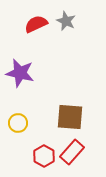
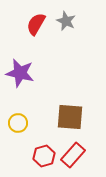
red semicircle: rotated 35 degrees counterclockwise
red rectangle: moved 1 px right, 3 px down
red hexagon: rotated 15 degrees clockwise
